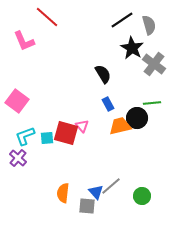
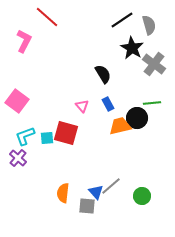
pink L-shape: rotated 130 degrees counterclockwise
pink triangle: moved 20 px up
